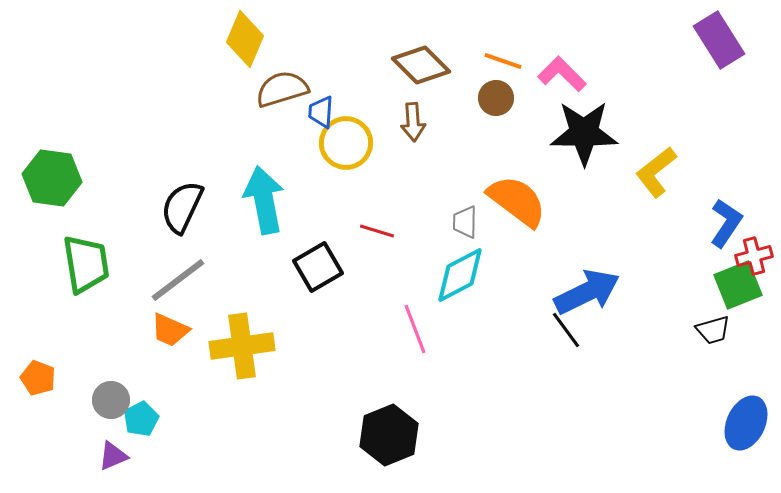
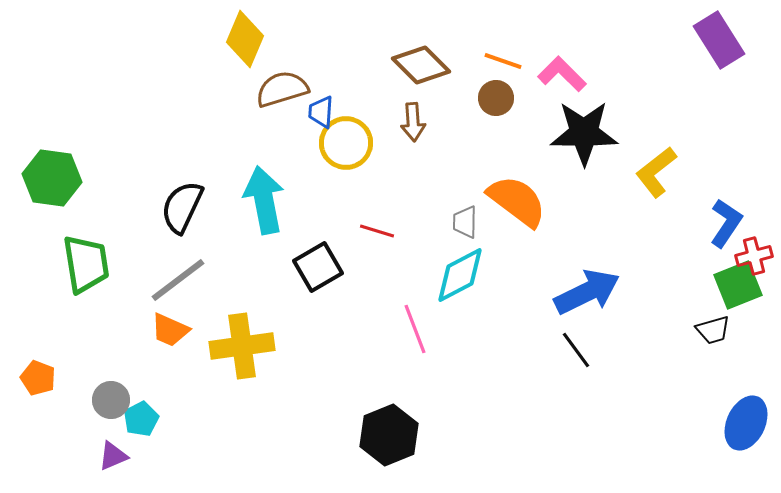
black line: moved 10 px right, 20 px down
